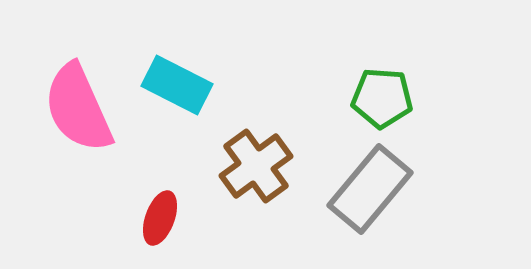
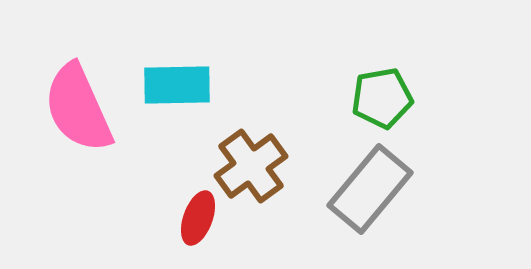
cyan rectangle: rotated 28 degrees counterclockwise
green pentagon: rotated 14 degrees counterclockwise
brown cross: moved 5 px left
red ellipse: moved 38 px right
